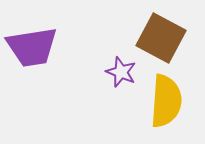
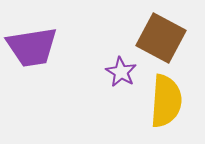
purple star: rotated 8 degrees clockwise
